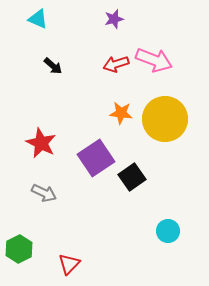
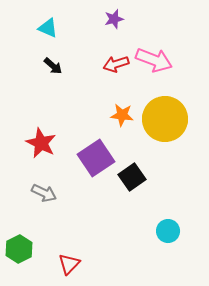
cyan triangle: moved 10 px right, 9 px down
orange star: moved 1 px right, 2 px down
